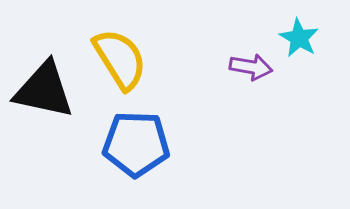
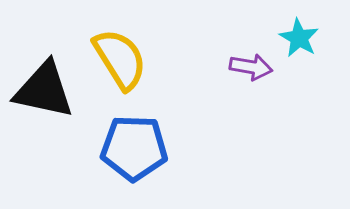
blue pentagon: moved 2 px left, 4 px down
